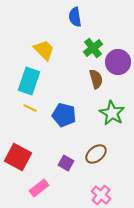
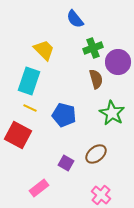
blue semicircle: moved 2 px down; rotated 30 degrees counterclockwise
green cross: rotated 18 degrees clockwise
red square: moved 22 px up
